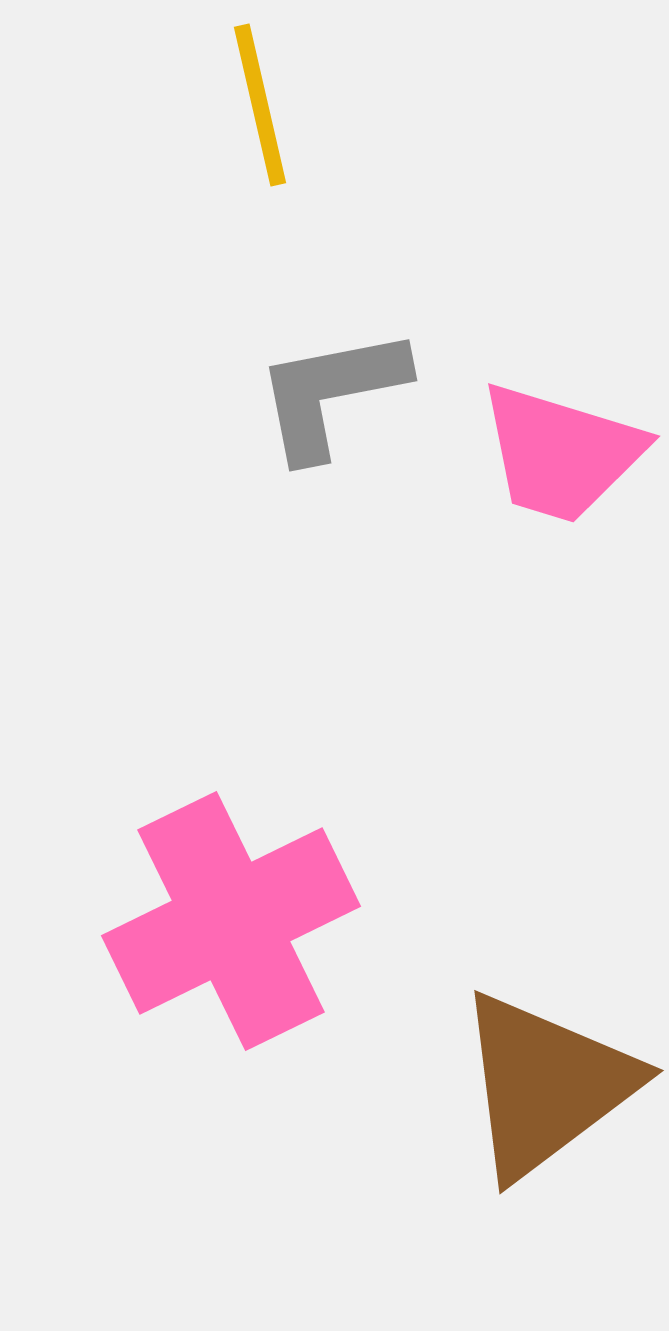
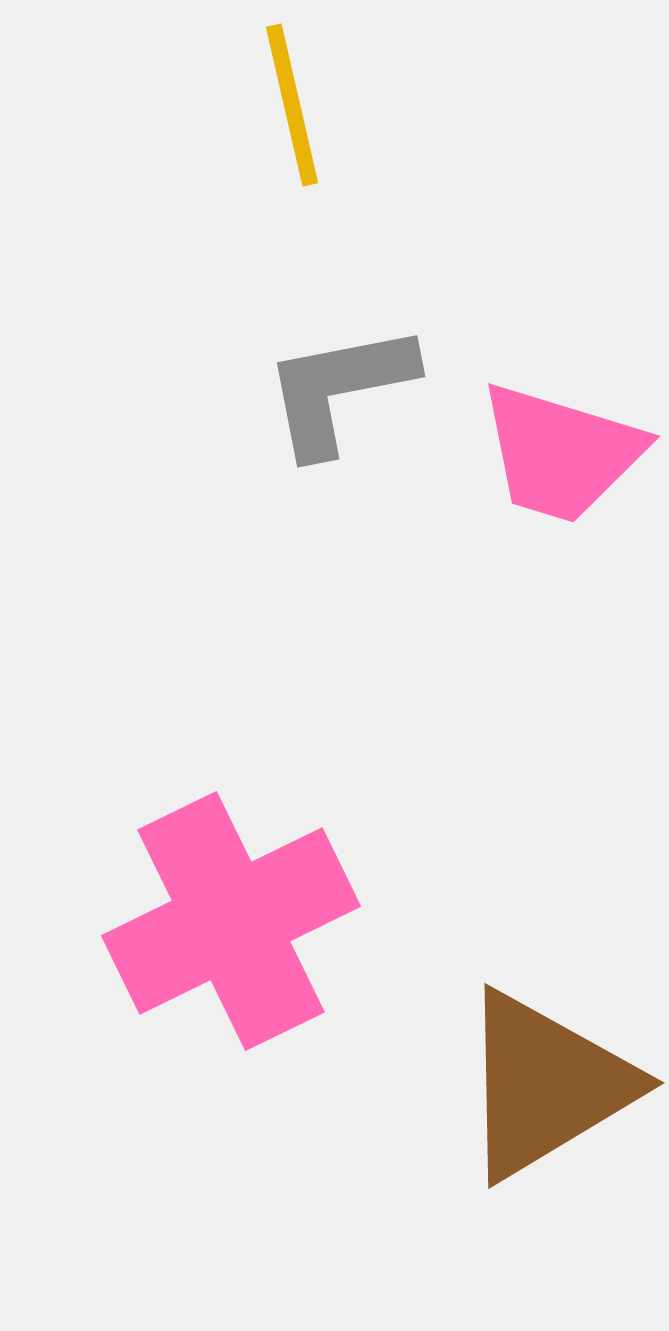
yellow line: moved 32 px right
gray L-shape: moved 8 px right, 4 px up
brown triangle: rotated 6 degrees clockwise
